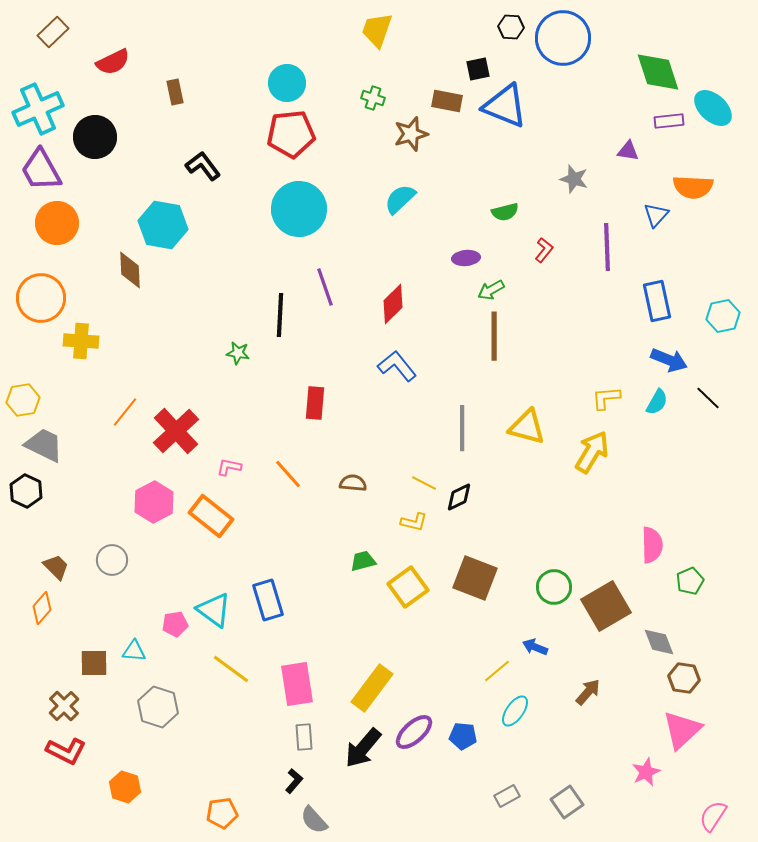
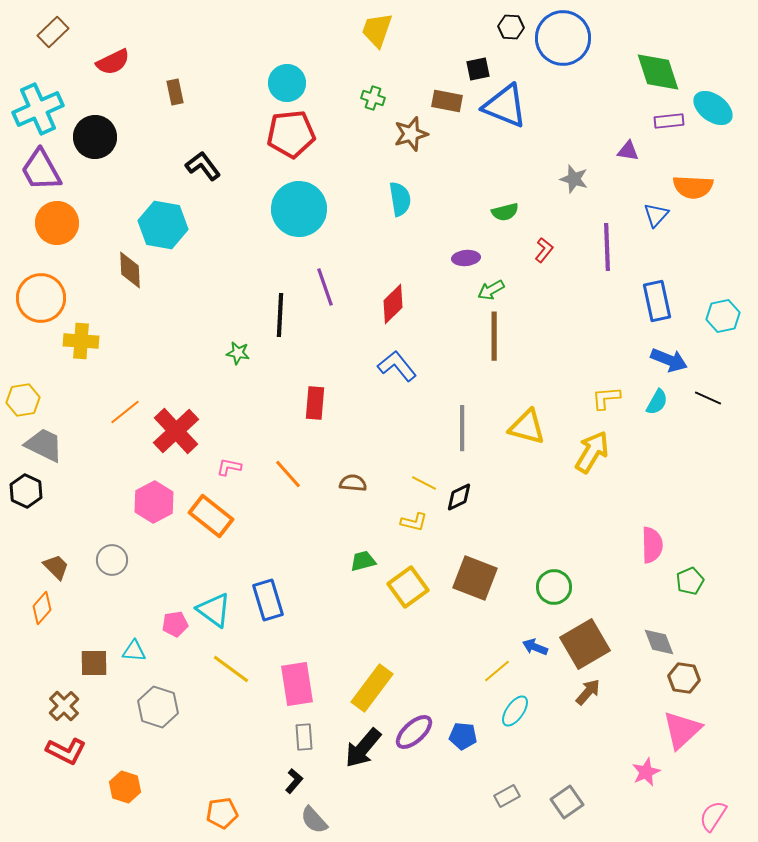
cyan ellipse at (713, 108): rotated 6 degrees counterclockwise
cyan semicircle at (400, 199): rotated 124 degrees clockwise
black line at (708, 398): rotated 20 degrees counterclockwise
orange line at (125, 412): rotated 12 degrees clockwise
brown square at (606, 606): moved 21 px left, 38 px down
